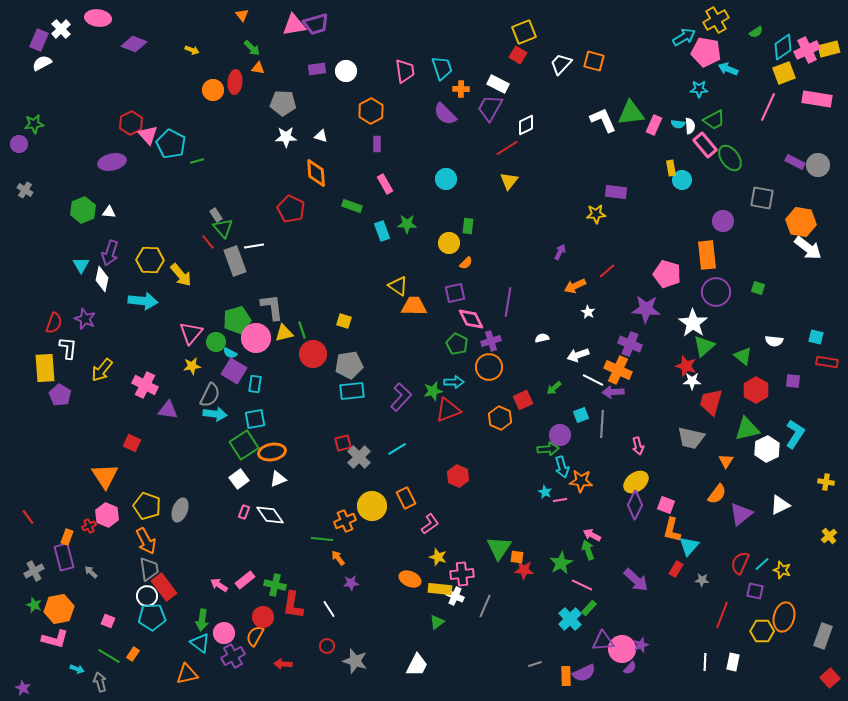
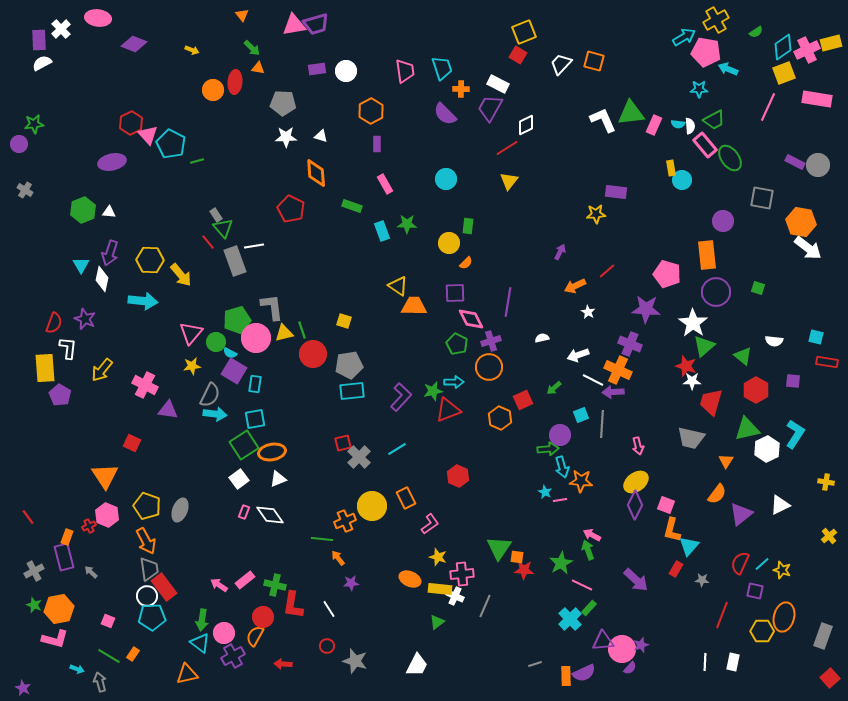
purple rectangle at (39, 40): rotated 25 degrees counterclockwise
yellow rectangle at (829, 49): moved 2 px right, 6 px up
purple square at (455, 293): rotated 10 degrees clockwise
